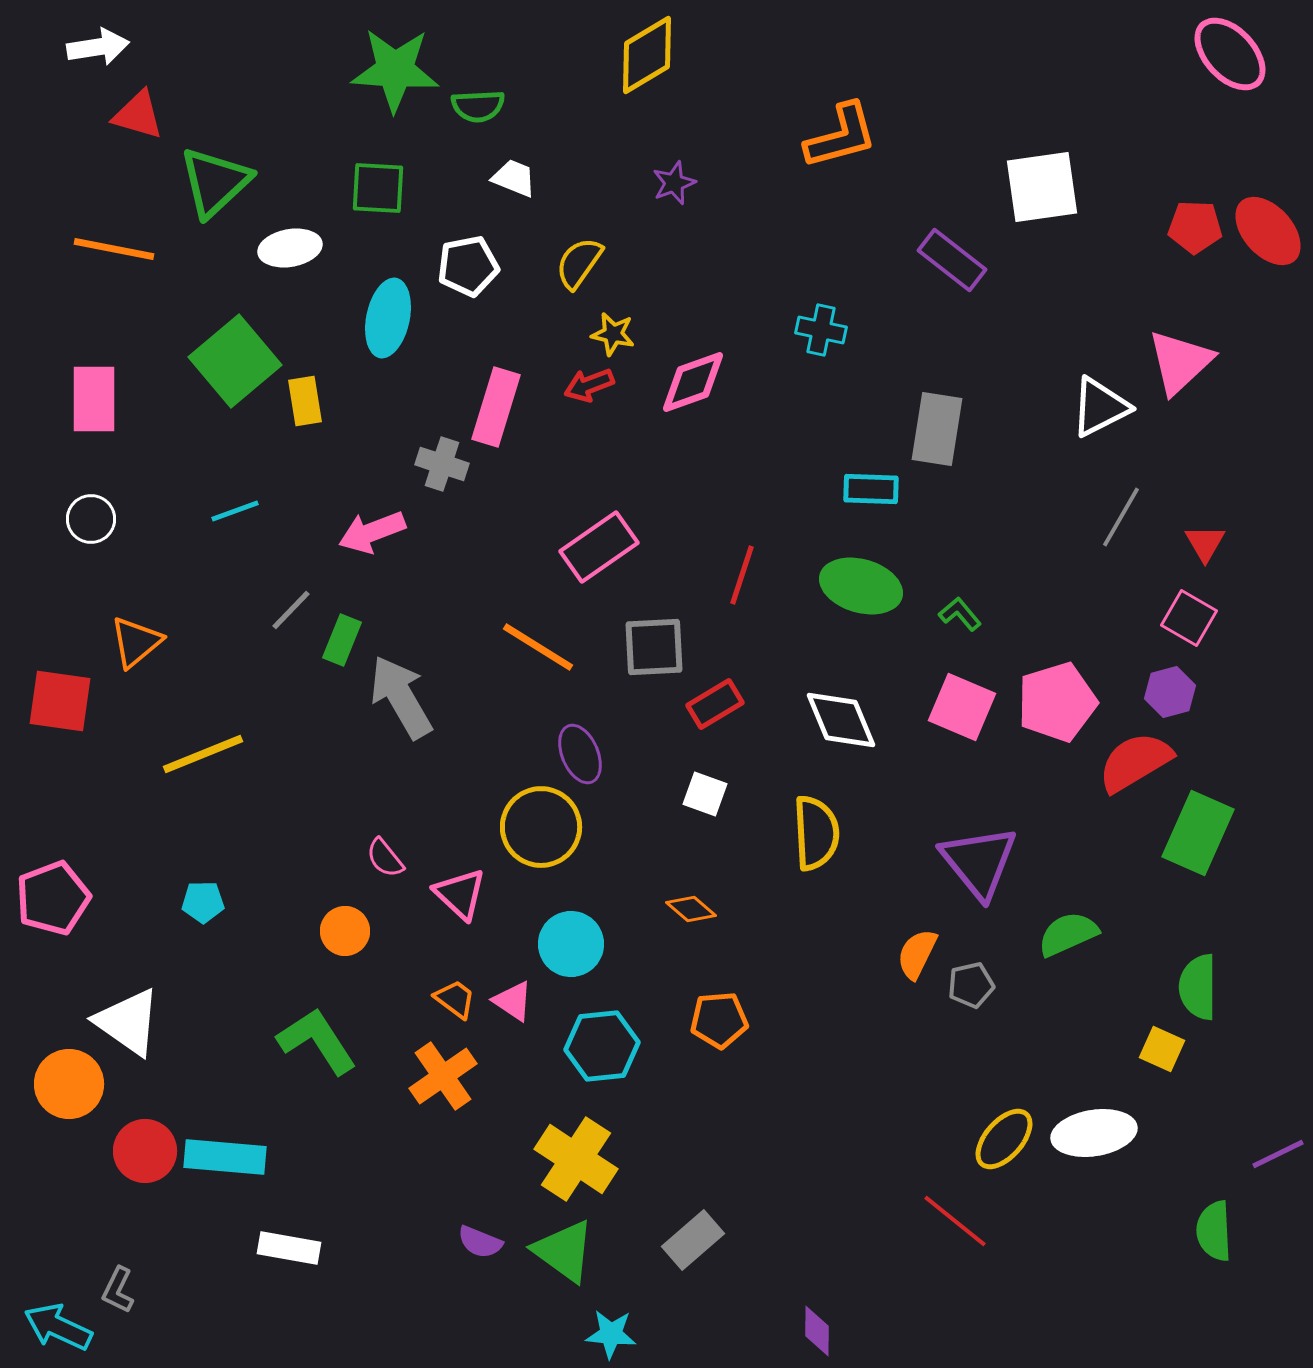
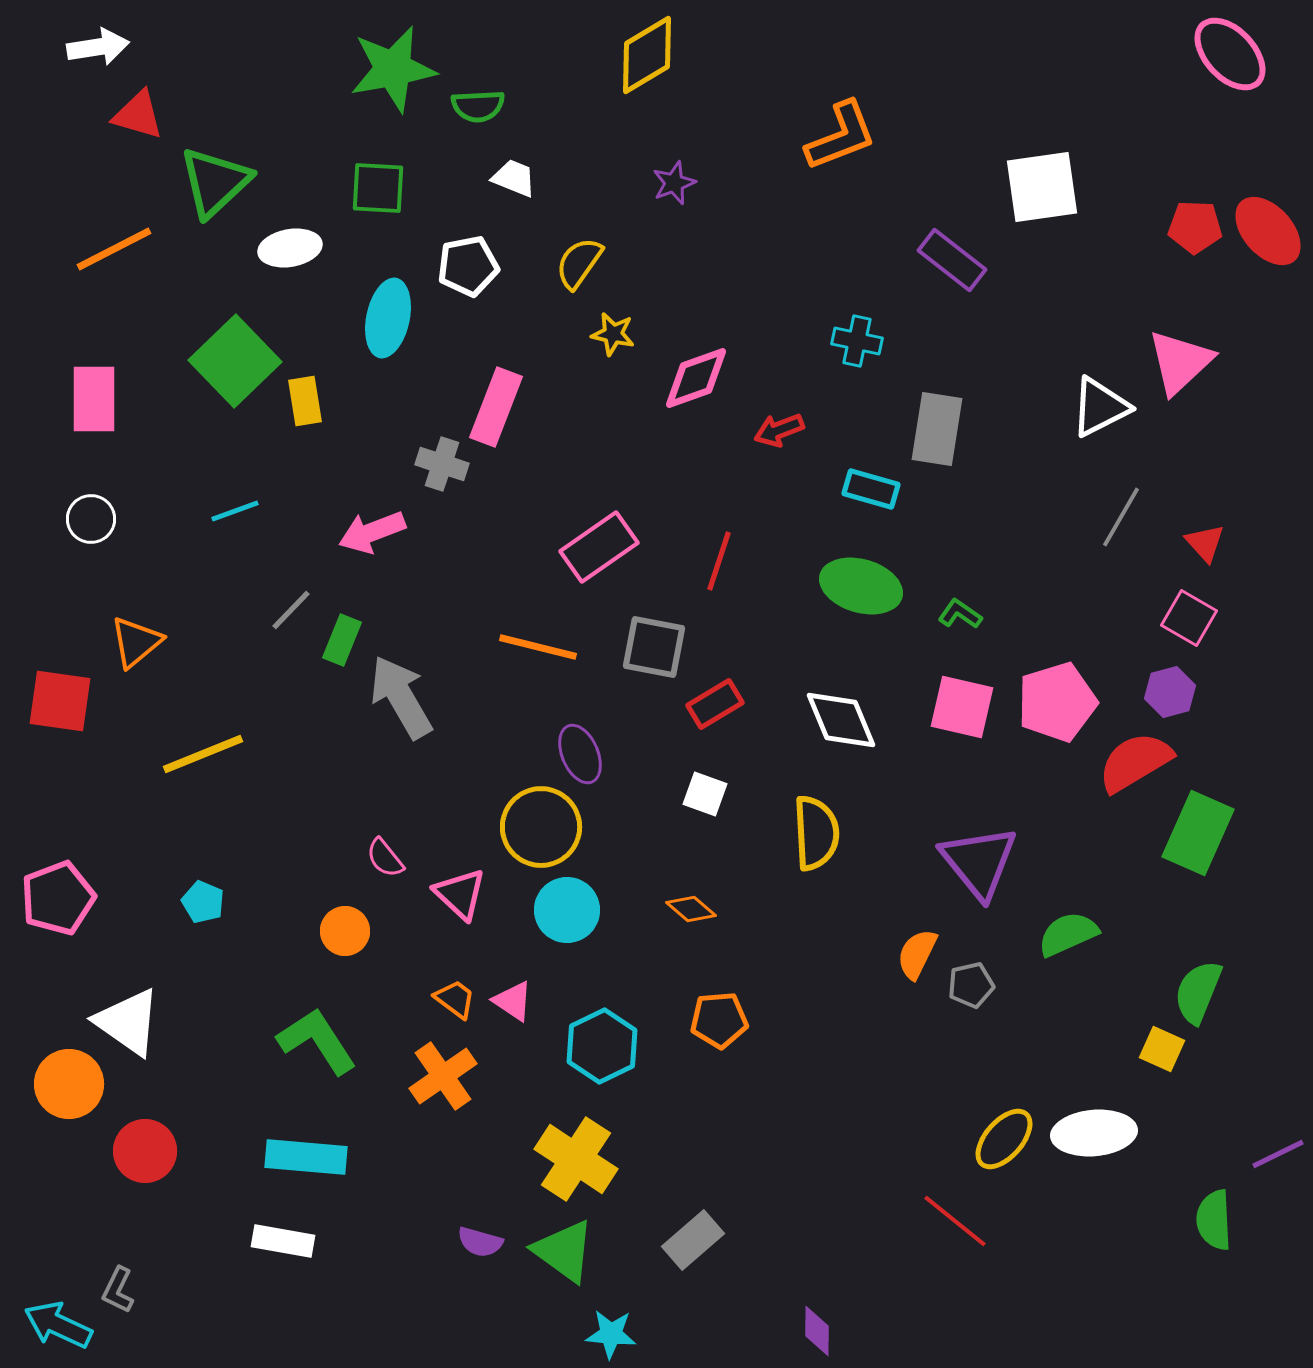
green star at (395, 70): moved 2 px left, 1 px up; rotated 14 degrees counterclockwise
orange L-shape at (841, 136): rotated 6 degrees counterclockwise
orange line at (114, 249): rotated 38 degrees counterclockwise
cyan cross at (821, 330): moved 36 px right, 11 px down
green square at (235, 361): rotated 4 degrees counterclockwise
pink diamond at (693, 382): moved 3 px right, 4 px up
red arrow at (589, 385): moved 190 px right, 45 px down
pink rectangle at (496, 407): rotated 4 degrees clockwise
cyan rectangle at (871, 489): rotated 14 degrees clockwise
red triangle at (1205, 543): rotated 12 degrees counterclockwise
red line at (742, 575): moved 23 px left, 14 px up
green L-shape at (960, 614): rotated 15 degrees counterclockwise
orange line at (538, 647): rotated 18 degrees counterclockwise
gray square at (654, 647): rotated 14 degrees clockwise
pink square at (962, 707): rotated 10 degrees counterclockwise
pink pentagon at (53, 898): moved 5 px right
cyan pentagon at (203, 902): rotated 24 degrees clockwise
cyan circle at (571, 944): moved 4 px left, 34 px up
green semicircle at (1198, 987): moved 5 px down; rotated 22 degrees clockwise
cyan hexagon at (602, 1046): rotated 20 degrees counterclockwise
white ellipse at (1094, 1133): rotated 4 degrees clockwise
cyan rectangle at (225, 1157): moved 81 px right
green semicircle at (1214, 1231): moved 11 px up
purple semicircle at (480, 1242): rotated 6 degrees counterclockwise
white rectangle at (289, 1248): moved 6 px left, 7 px up
cyan arrow at (58, 1327): moved 2 px up
